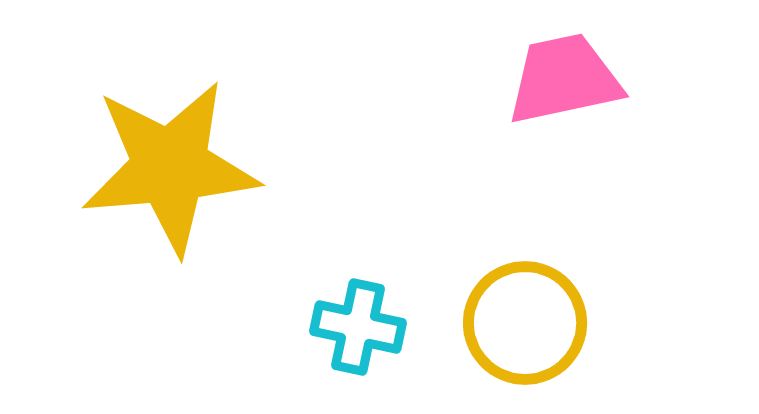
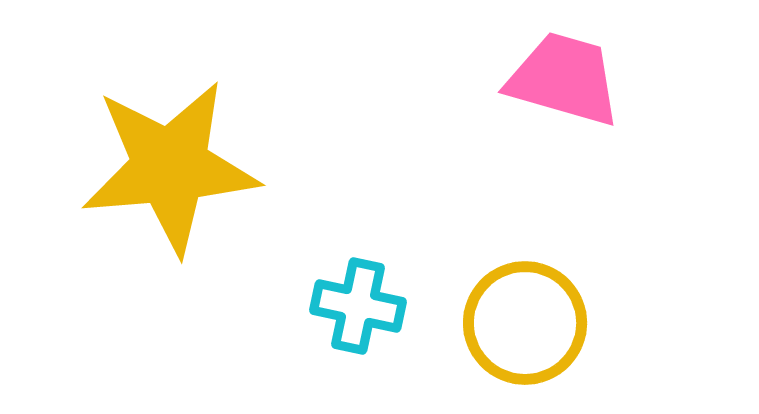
pink trapezoid: rotated 28 degrees clockwise
cyan cross: moved 21 px up
